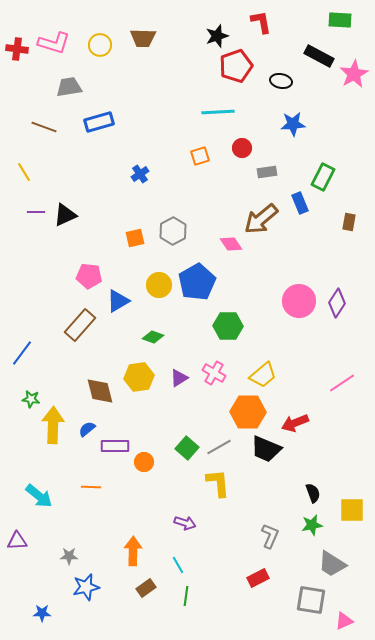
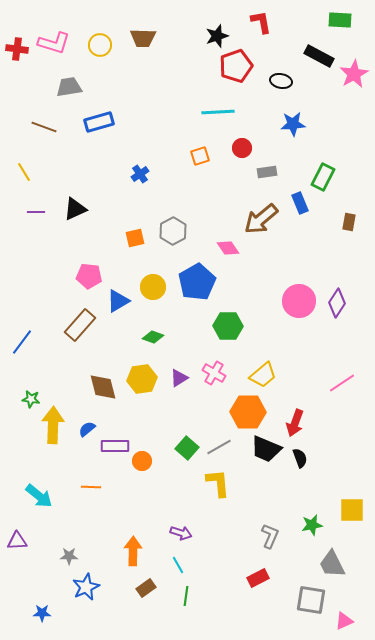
black triangle at (65, 215): moved 10 px right, 6 px up
pink diamond at (231, 244): moved 3 px left, 4 px down
yellow circle at (159, 285): moved 6 px left, 2 px down
blue line at (22, 353): moved 11 px up
yellow hexagon at (139, 377): moved 3 px right, 2 px down
brown diamond at (100, 391): moved 3 px right, 4 px up
red arrow at (295, 423): rotated 48 degrees counterclockwise
orange circle at (144, 462): moved 2 px left, 1 px up
black semicircle at (313, 493): moved 13 px left, 35 px up
purple arrow at (185, 523): moved 4 px left, 10 px down
gray trapezoid at (332, 564): rotated 32 degrees clockwise
blue star at (86, 587): rotated 12 degrees counterclockwise
